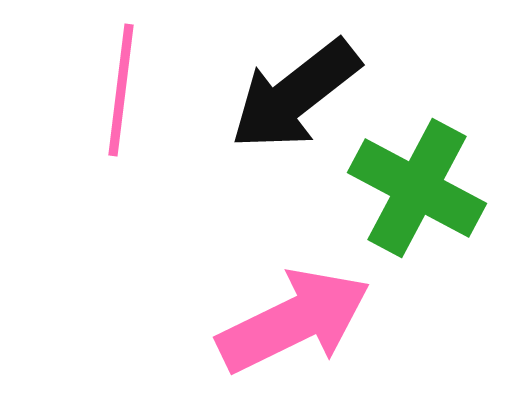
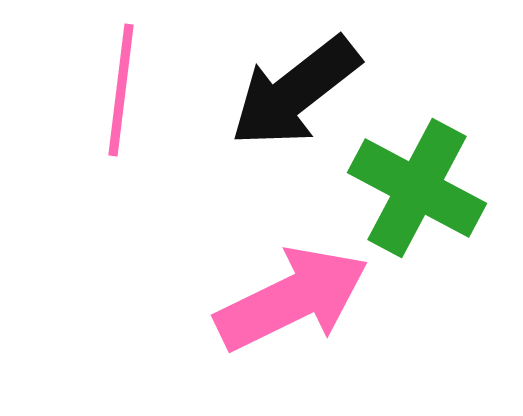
black arrow: moved 3 px up
pink arrow: moved 2 px left, 22 px up
